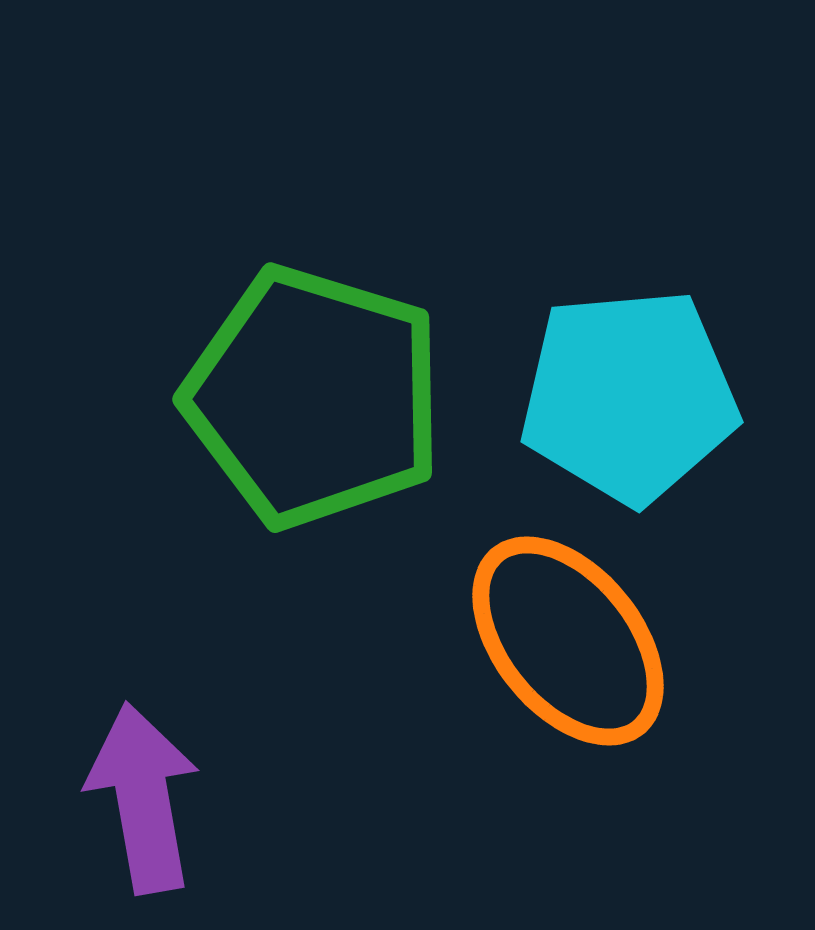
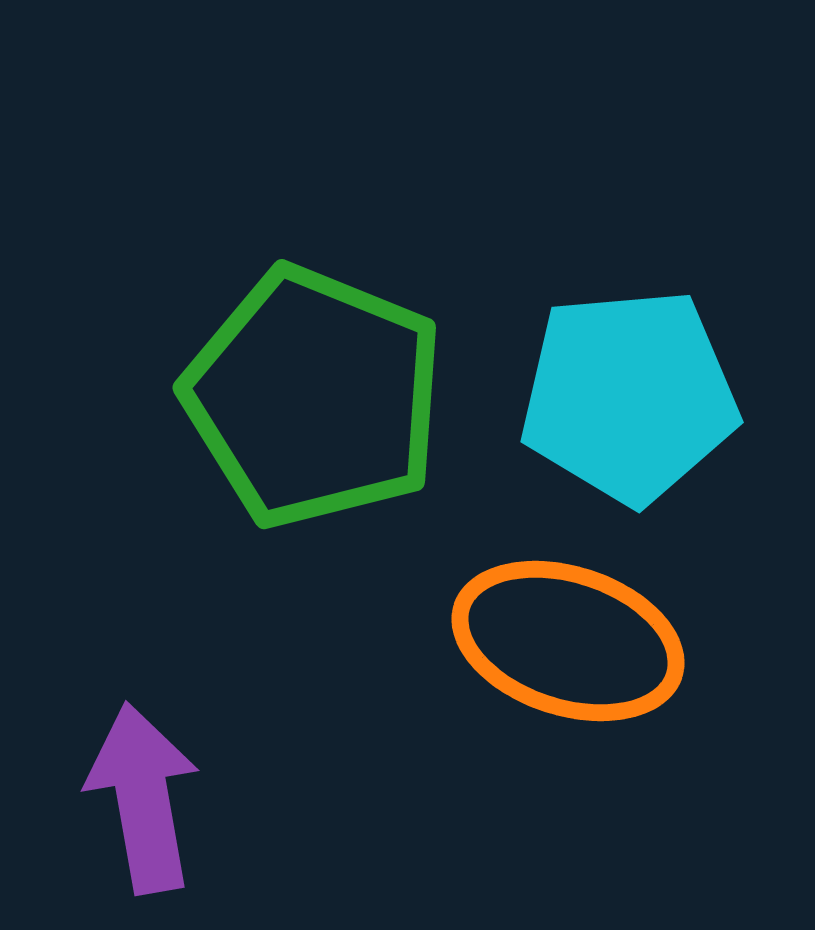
green pentagon: rotated 5 degrees clockwise
orange ellipse: rotated 33 degrees counterclockwise
